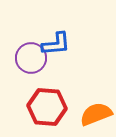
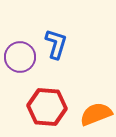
blue L-shape: rotated 68 degrees counterclockwise
purple circle: moved 11 px left, 1 px up
